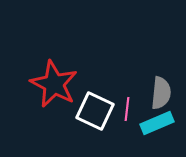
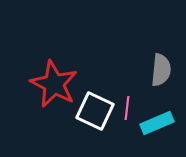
gray semicircle: moved 23 px up
pink line: moved 1 px up
